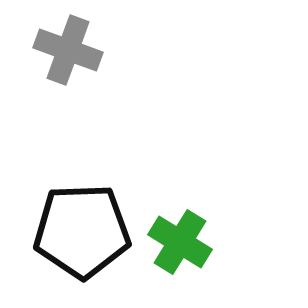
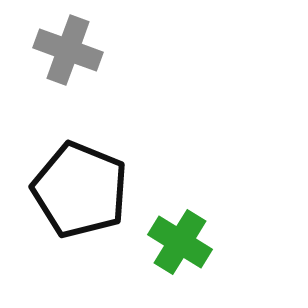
black pentagon: moved 2 px left, 41 px up; rotated 24 degrees clockwise
